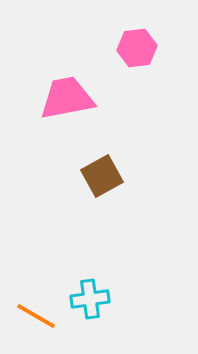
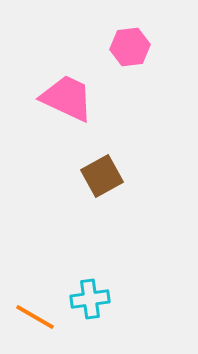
pink hexagon: moved 7 px left, 1 px up
pink trapezoid: rotated 36 degrees clockwise
orange line: moved 1 px left, 1 px down
